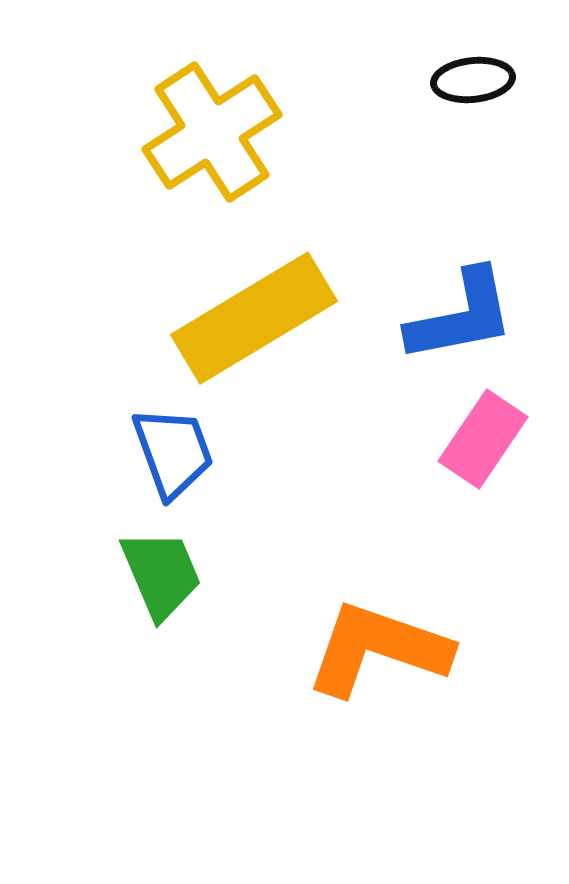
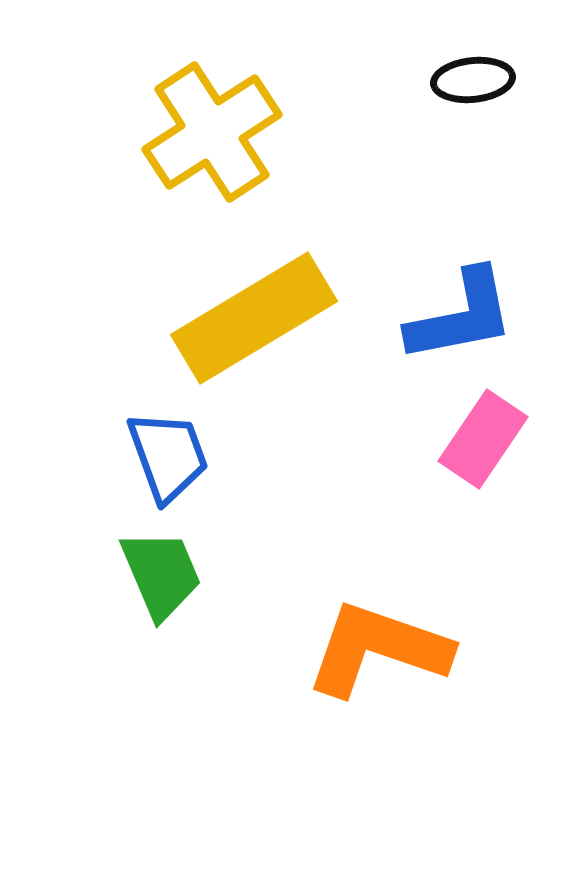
blue trapezoid: moved 5 px left, 4 px down
